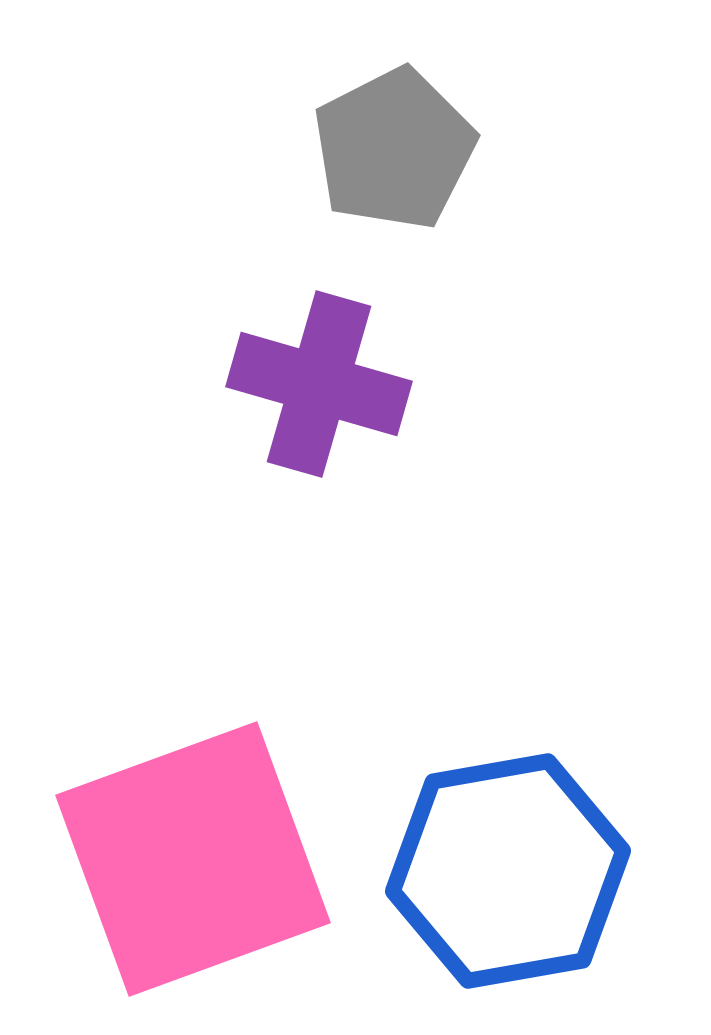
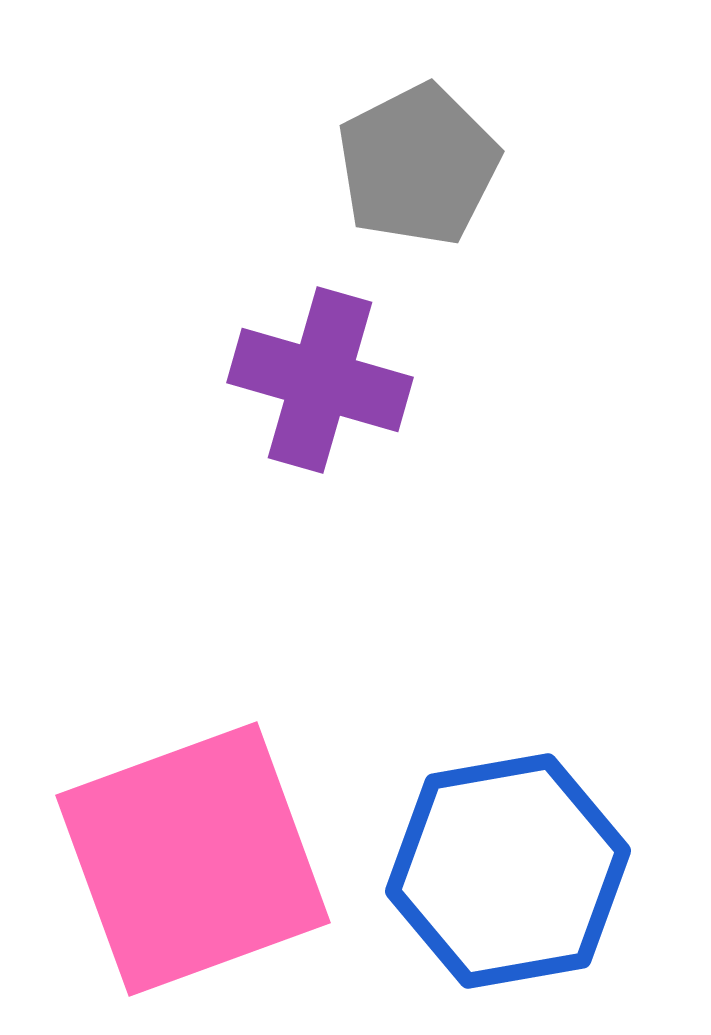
gray pentagon: moved 24 px right, 16 px down
purple cross: moved 1 px right, 4 px up
